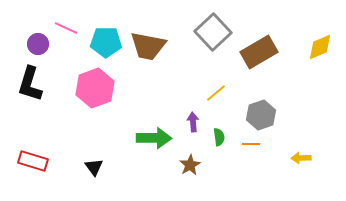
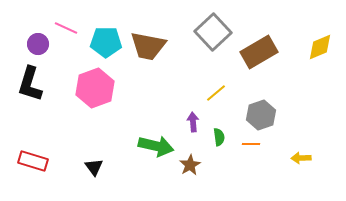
green arrow: moved 2 px right, 8 px down; rotated 12 degrees clockwise
